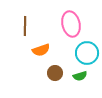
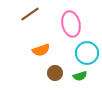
brown line: moved 5 px right, 12 px up; rotated 54 degrees clockwise
